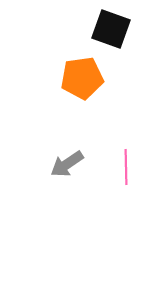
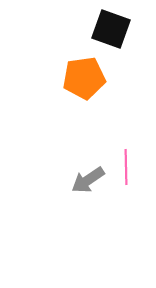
orange pentagon: moved 2 px right
gray arrow: moved 21 px right, 16 px down
